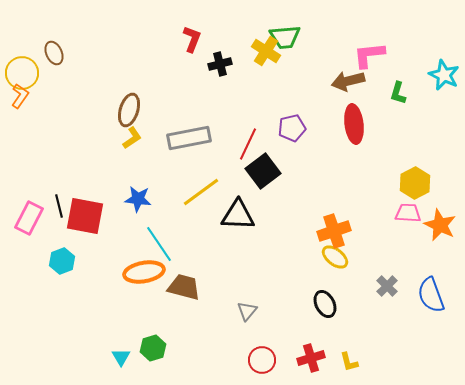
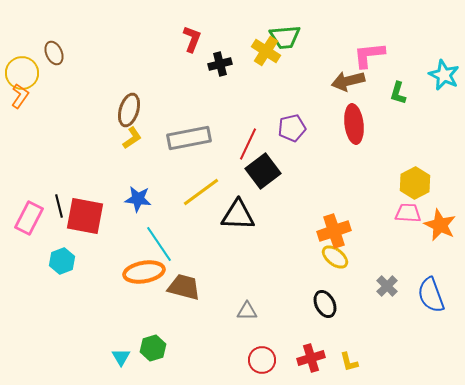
gray triangle at (247, 311): rotated 50 degrees clockwise
